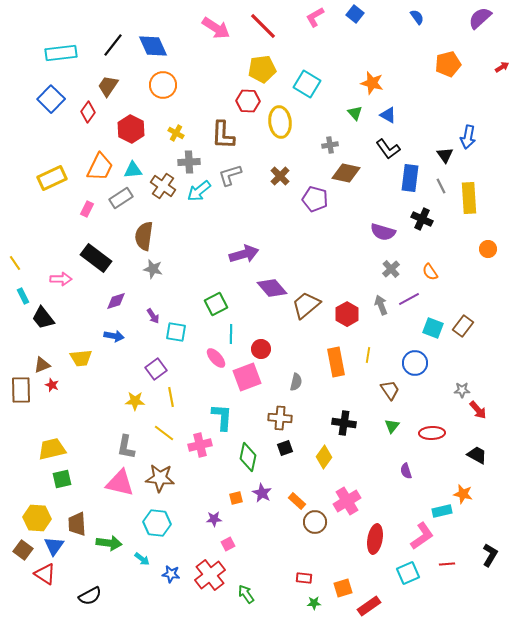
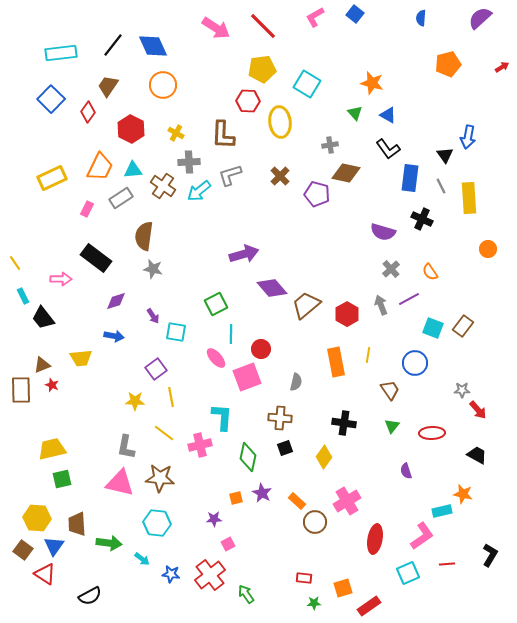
blue semicircle at (417, 17): moved 4 px right, 1 px down; rotated 140 degrees counterclockwise
purple pentagon at (315, 199): moved 2 px right, 5 px up
